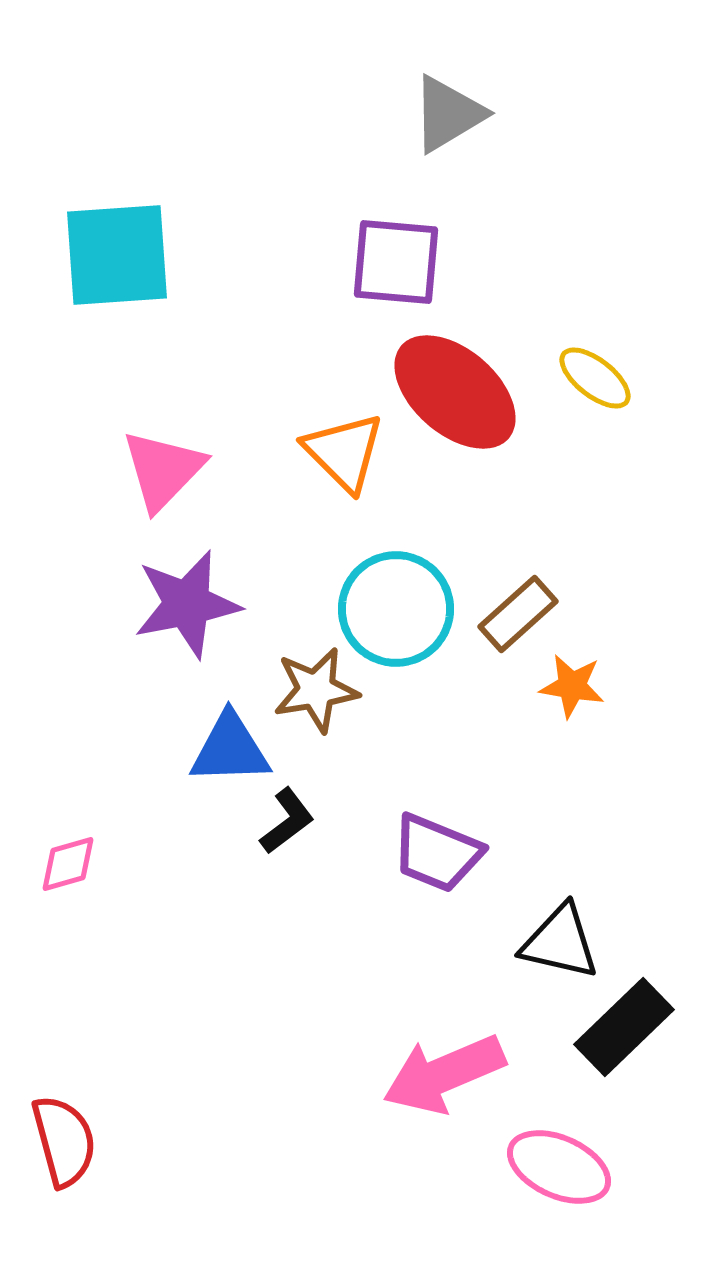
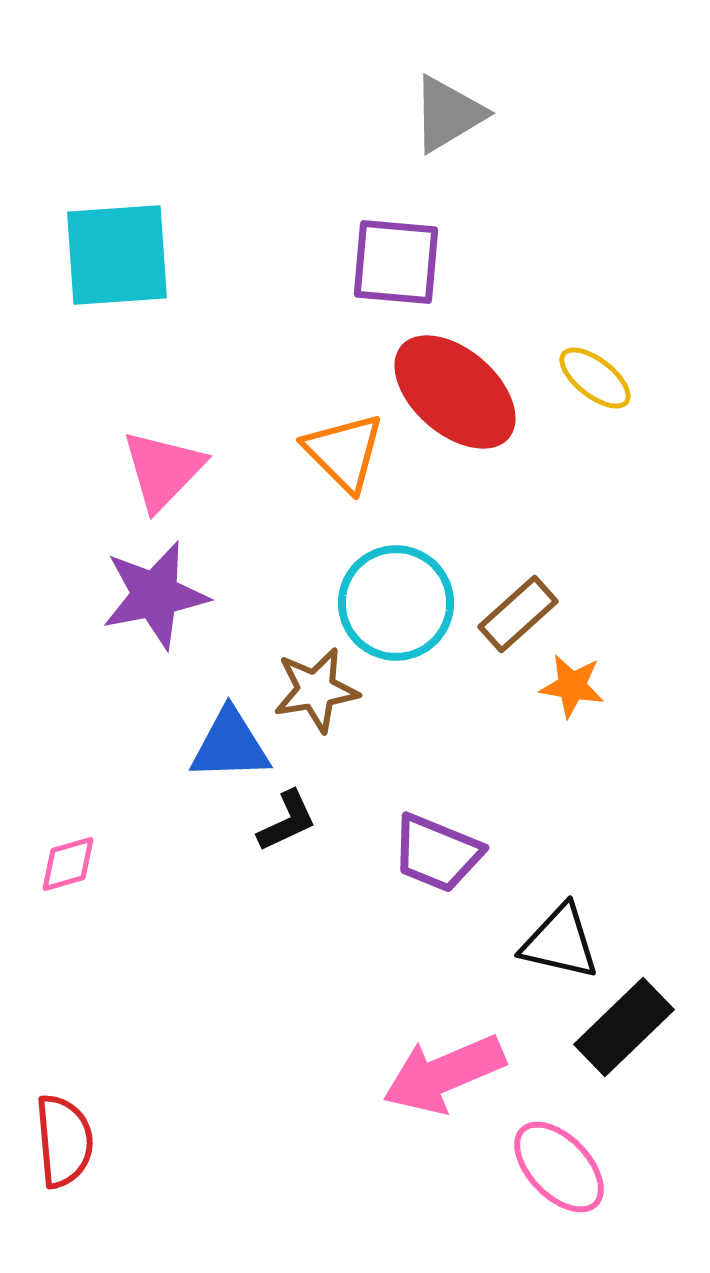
purple star: moved 32 px left, 9 px up
cyan circle: moved 6 px up
blue triangle: moved 4 px up
black L-shape: rotated 12 degrees clockwise
red semicircle: rotated 10 degrees clockwise
pink ellipse: rotated 22 degrees clockwise
